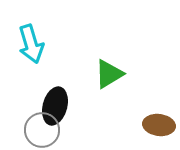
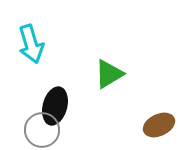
brown ellipse: rotated 32 degrees counterclockwise
